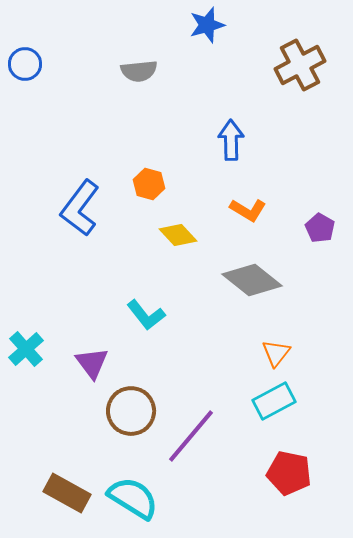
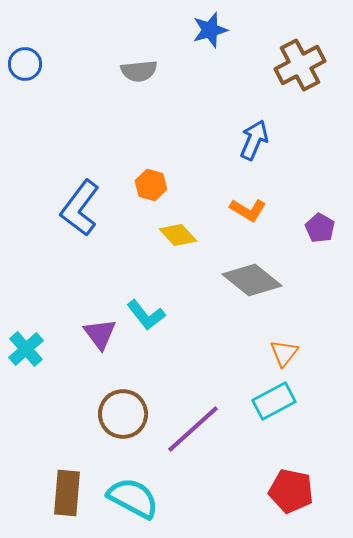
blue star: moved 3 px right, 5 px down
blue arrow: moved 23 px right; rotated 24 degrees clockwise
orange hexagon: moved 2 px right, 1 px down
orange triangle: moved 8 px right
purple triangle: moved 8 px right, 29 px up
brown circle: moved 8 px left, 3 px down
purple line: moved 2 px right, 7 px up; rotated 8 degrees clockwise
red pentagon: moved 2 px right, 18 px down
brown rectangle: rotated 66 degrees clockwise
cyan semicircle: rotated 4 degrees counterclockwise
